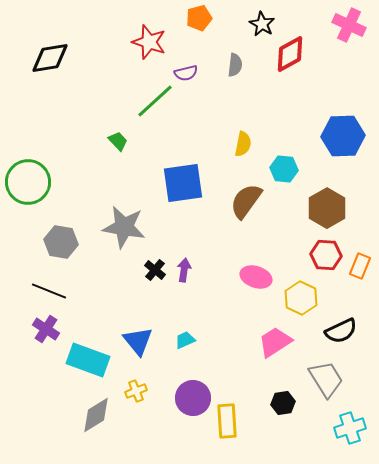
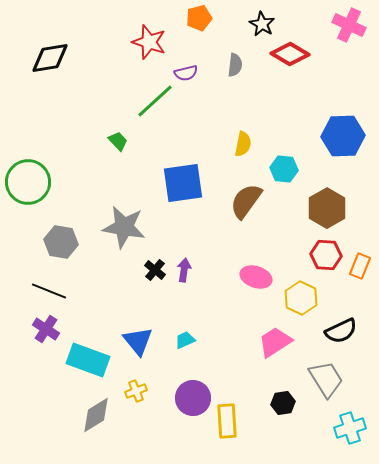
red diamond: rotated 60 degrees clockwise
